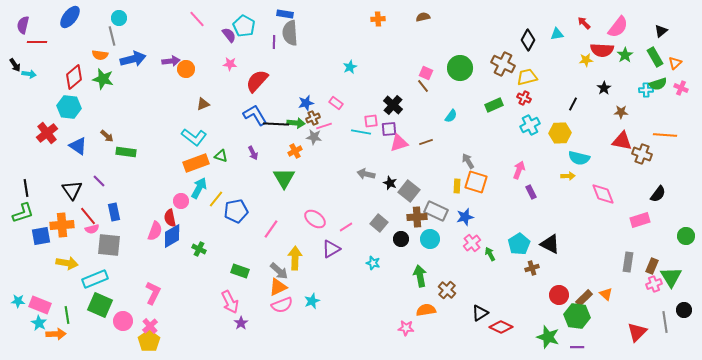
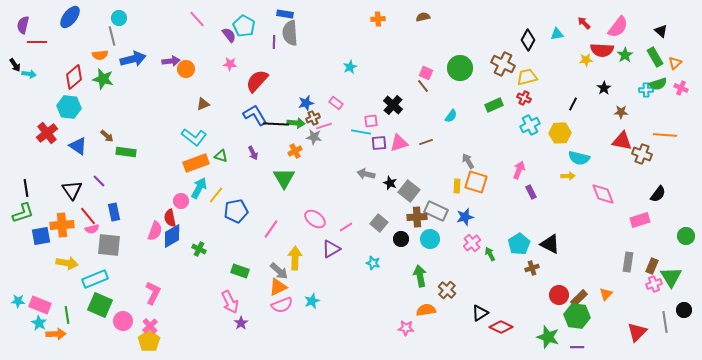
black triangle at (661, 31): rotated 40 degrees counterclockwise
orange semicircle at (100, 55): rotated 14 degrees counterclockwise
purple square at (389, 129): moved 10 px left, 14 px down
yellow line at (216, 199): moved 4 px up
orange triangle at (606, 294): rotated 32 degrees clockwise
brown rectangle at (584, 298): moved 5 px left
